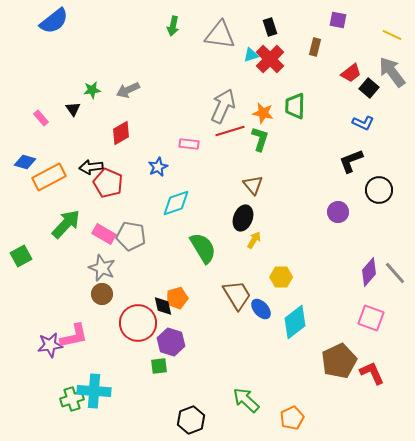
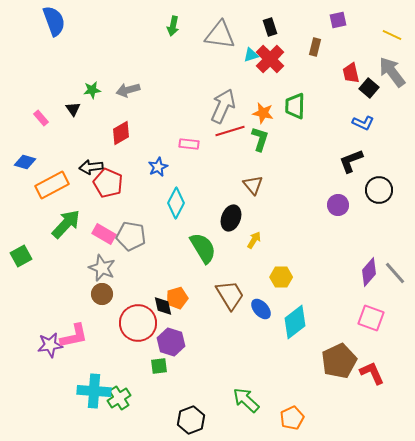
purple square at (338, 20): rotated 24 degrees counterclockwise
blue semicircle at (54, 21): rotated 72 degrees counterclockwise
red trapezoid at (351, 73): rotated 115 degrees clockwise
gray arrow at (128, 90): rotated 10 degrees clockwise
orange rectangle at (49, 177): moved 3 px right, 8 px down
cyan diamond at (176, 203): rotated 44 degrees counterclockwise
purple circle at (338, 212): moved 7 px up
black ellipse at (243, 218): moved 12 px left
brown trapezoid at (237, 295): moved 7 px left
green cross at (72, 399): moved 47 px right, 1 px up; rotated 15 degrees counterclockwise
